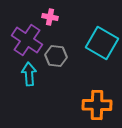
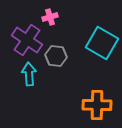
pink cross: rotated 28 degrees counterclockwise
